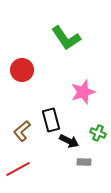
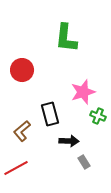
green L-shape: rotated 40 degrees clockwise
black rectangle: moved 1 px left, 6 px up
green cross: moved 17 px up
black arrow: rotated 24 degrees counterclockwise
gray rectangle: rotated 56 degrees clockwise
red line: moved 2 px left, 1 px up
